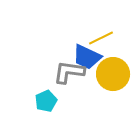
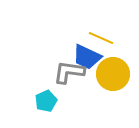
yellow line: rotated 50 degrees clockwise
